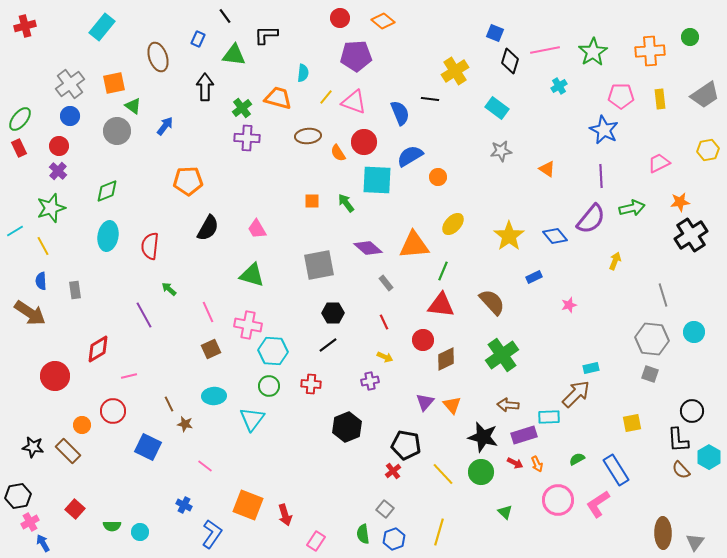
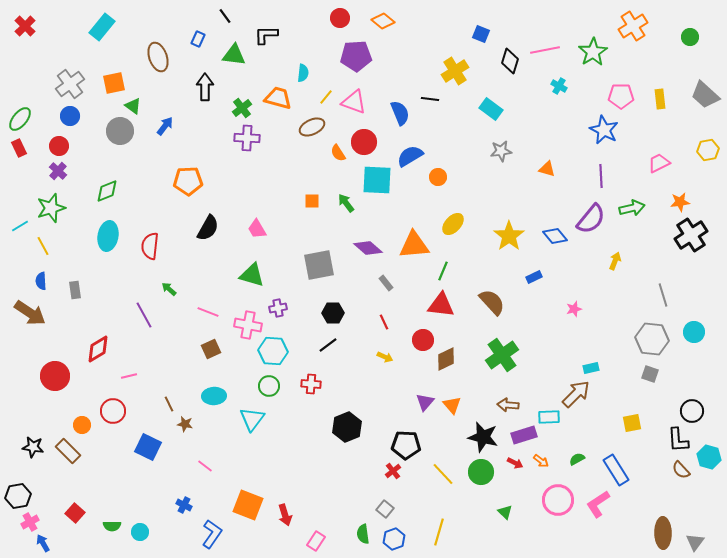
red cross at (25, 26): rotated 30 degrees counterclockwise
blue square at (495, 33): moved 14 px left, 1 px down
orange cross at (650, 51): moved 17 px left, 25 px up; rotated 28 degrees counterclockwise
cyan cross at (559, 86): rotated 28 degrees counterclockwise
gray trapezoid at (705, 95): rotated 76 degrees clockwise
cyan rectangle at (497, 108): moved 6 px left, 1 px down
gray circle at (117, 131): moved 3 px right
brown ellipse at (308, 136): moved 4 px right, 9 px up; rotated 20 degrees counterclockwise
orange triangle at (547, 169): rotated 18 degrees counterclockwise
cyan line at (15, 231): moved 5 px right, 5 px up
pink star at (569, 305): moved 5 px right, 4 px down
pink line at (208, 312): rotated 45 degrees counterclockwise
purple cross at (370, 381): moved 92 px left, 73 px up
black pentagon at (406, 445): rotated 8 degrees counterclockwise
cyan hexagon at (709, 457): rotated 15 degrees counterclockwise
orange arrow at (537, 464): moved 4 px right, 3 px up; rotated 28 degrees counterclockwise
red square at (75, 509): moved 4 px down
